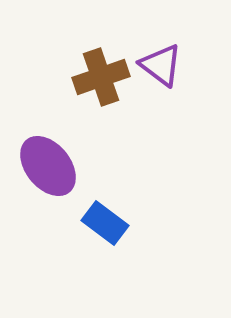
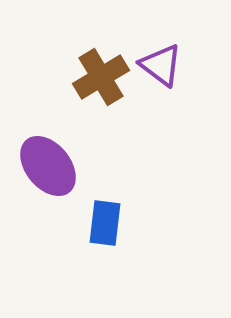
brown cross: rotated 12 degrees counterclockwise
blue rectangle: rotated 60 degrees clockwise
